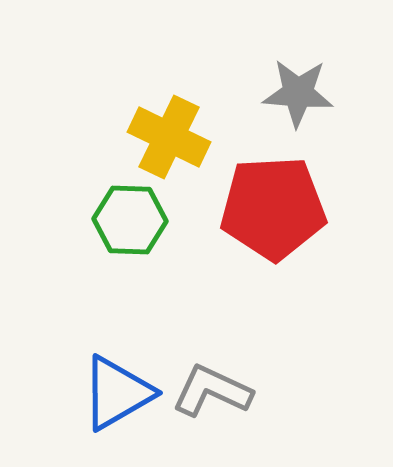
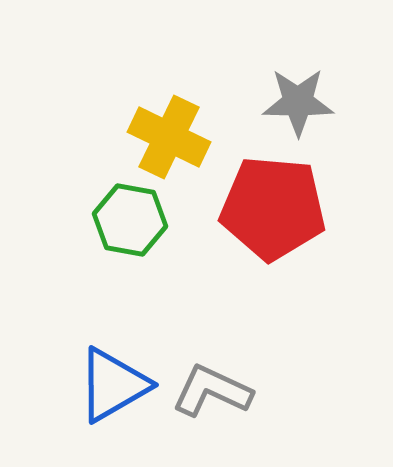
gray star: moved 9 px down; rotated 4 degrees counterclockwise
red pentagon: rotated 8 degrees clockwise
green hexagon: rotated 8 degrees clockwise
blue triangle: moved 4 px left, 8 px up
